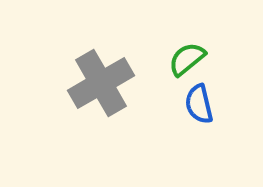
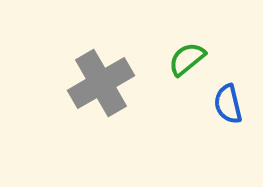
blue semicircle: moved 29 px right
